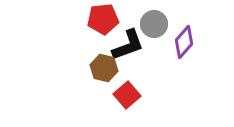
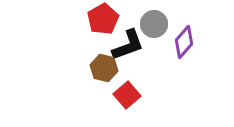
red pentagon: rotated 24 degrees counterclockwise
